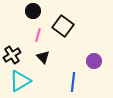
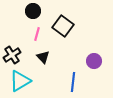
pink line: moved 1 px left, 1 px up
